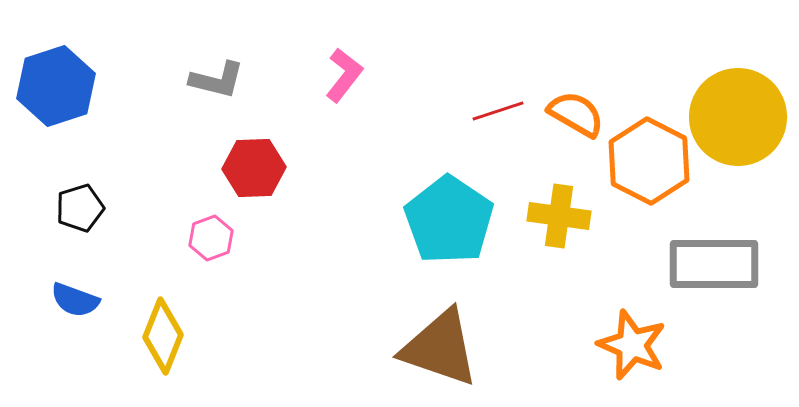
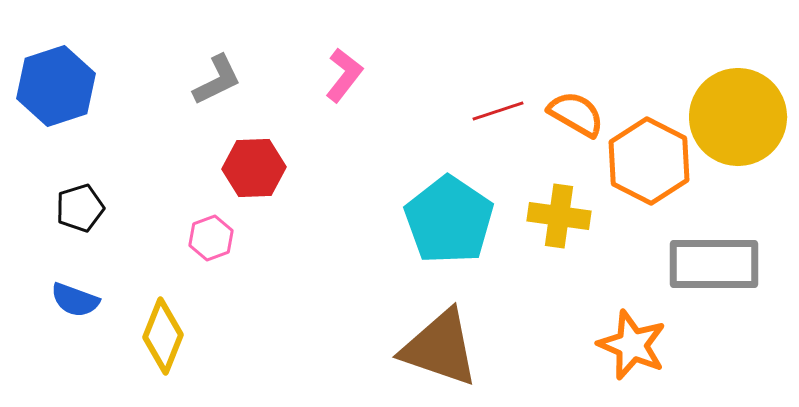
gray L-shape: rotated 40 degrees counterclockwise
